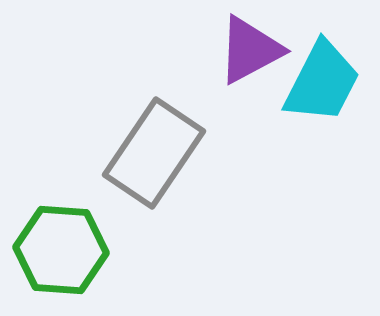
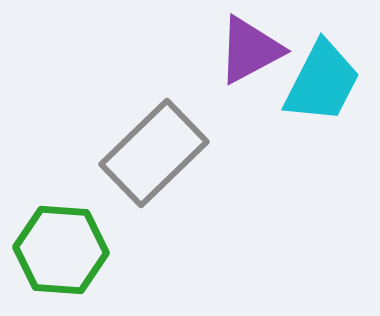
gray rectangle: rotated 12 degrees clockwise
